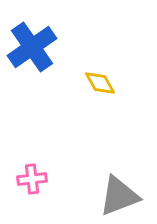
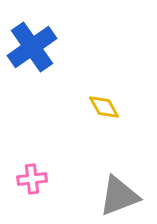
yellow diamond: moved 4 px right, 24 px down
